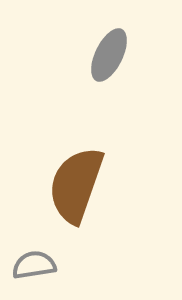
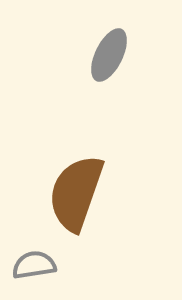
brown semicircle: moved 8 px down
